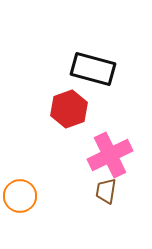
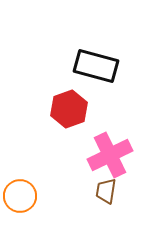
black rectangle: moved 3 px right, 3 px up
